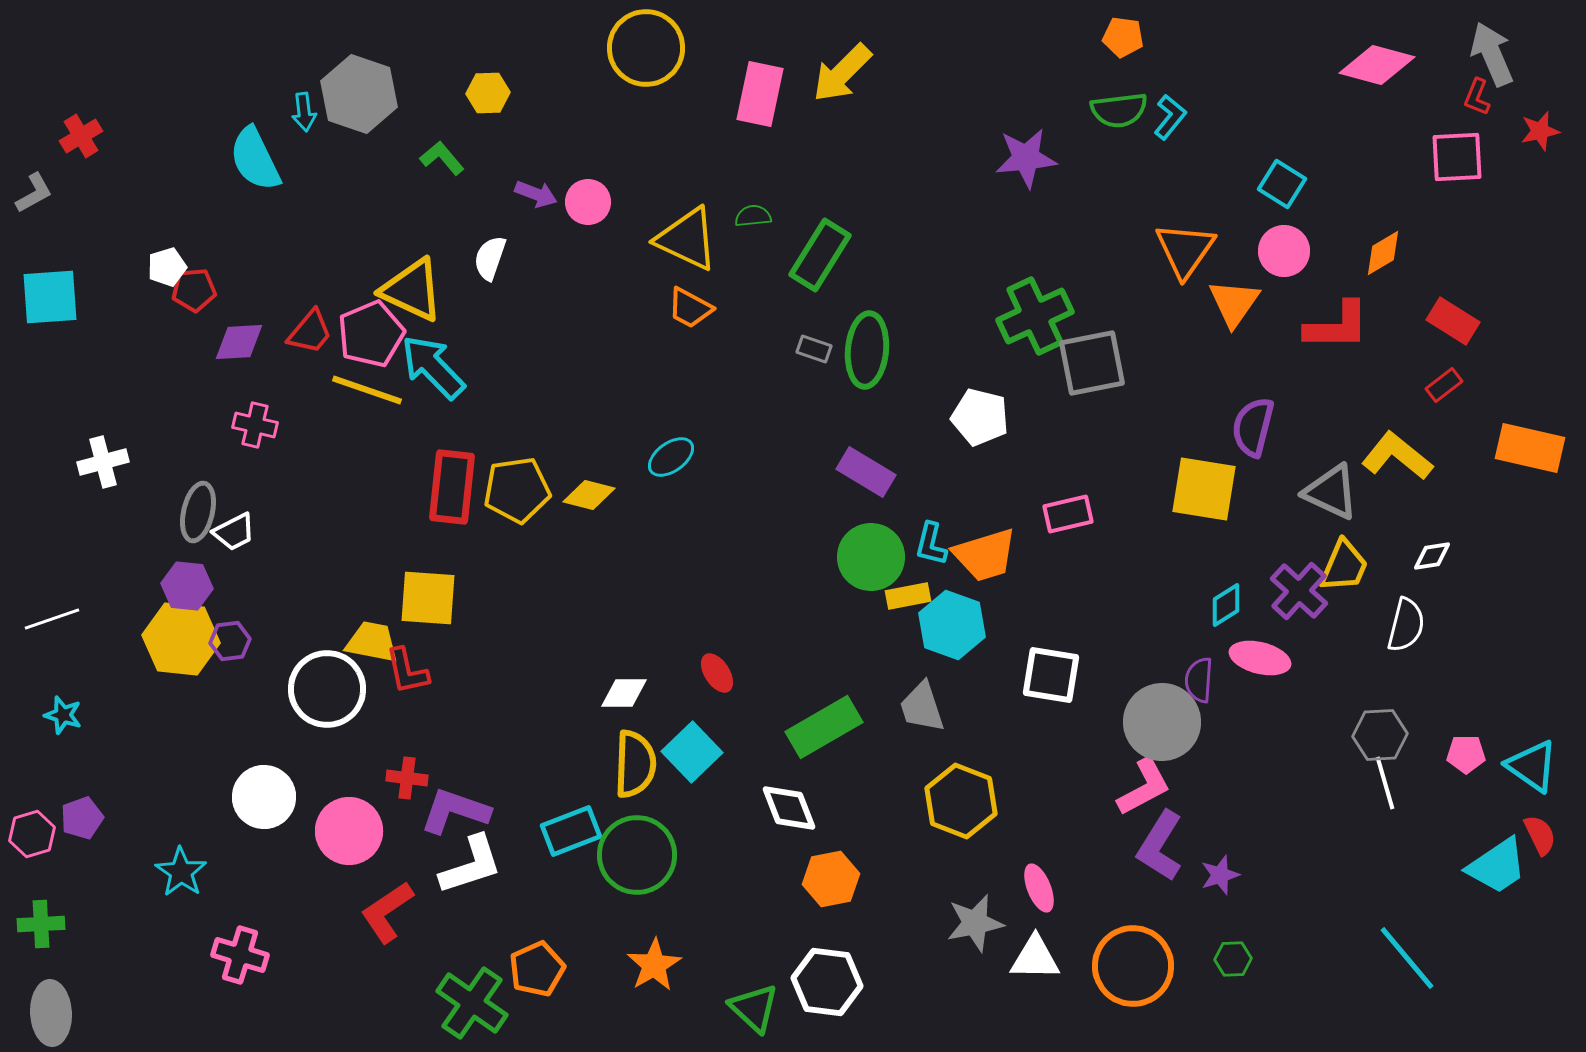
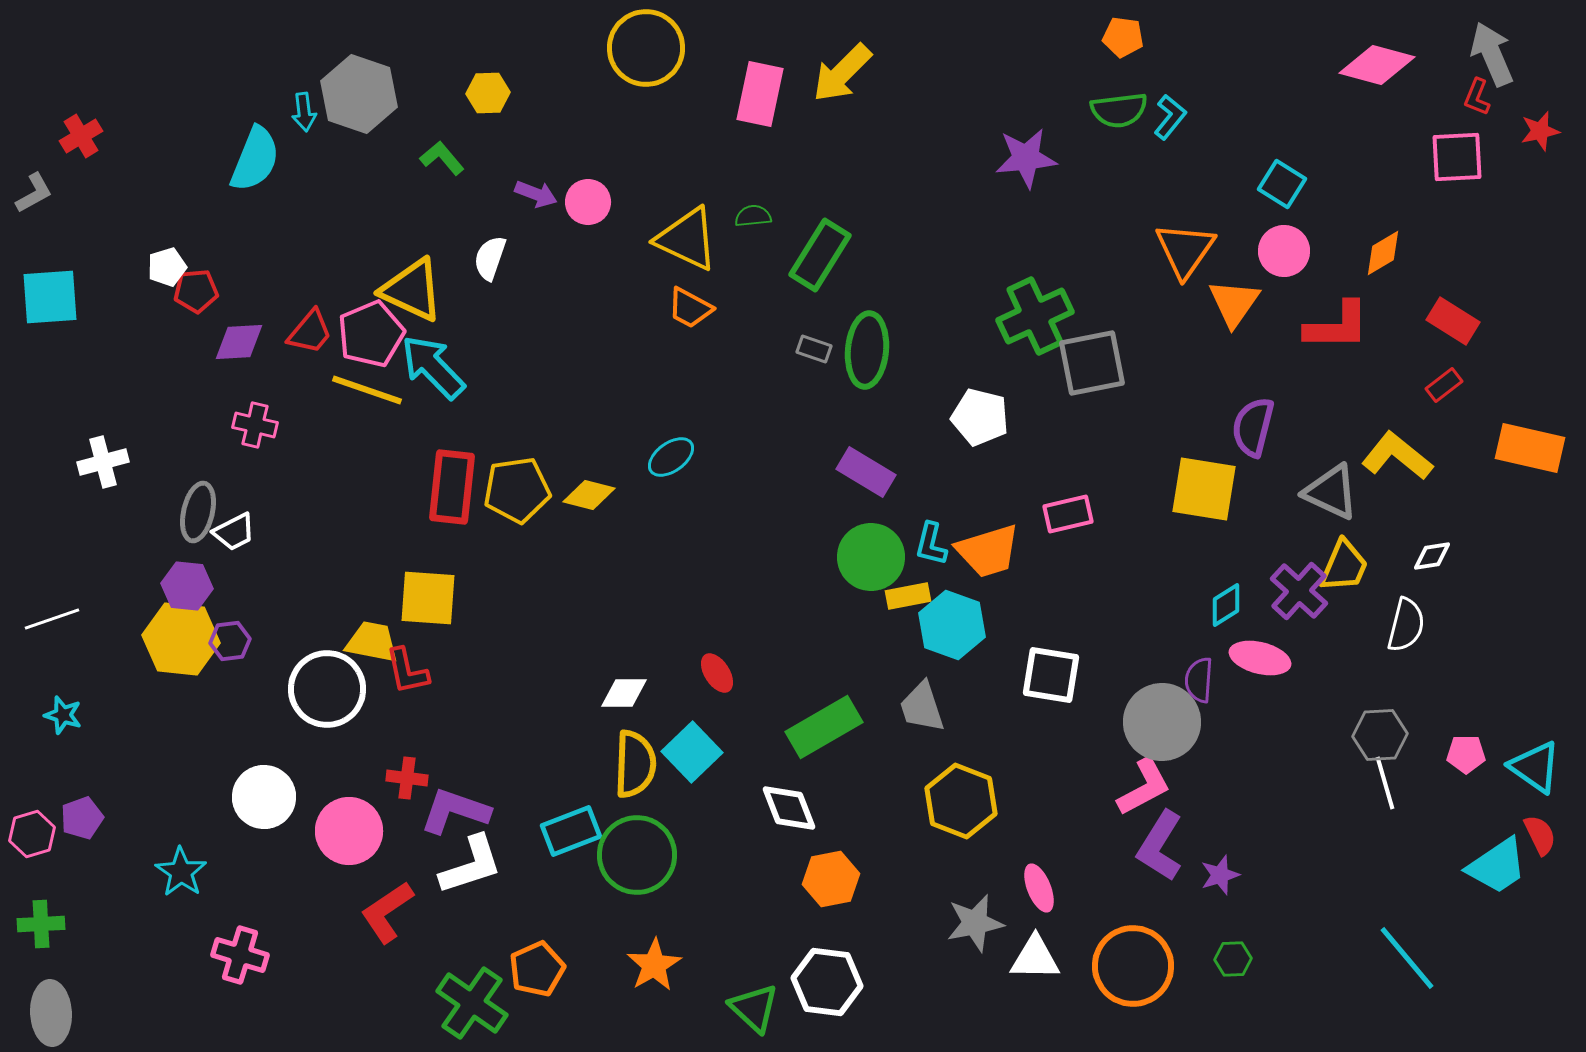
cyan semicircle at (255, 159): rotated 132 degrees counterclockwise
red pentagon at (194, 290): moved 2 px right, 1 px down
orange trapezoid at (985, 555): moved 3 px right, 4 px up
cyan triangle at (1532, 766): moved 3 px right, 1 px down
